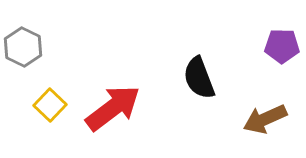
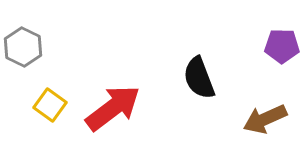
yellow square: rotated 8 degrees counterclockwise
